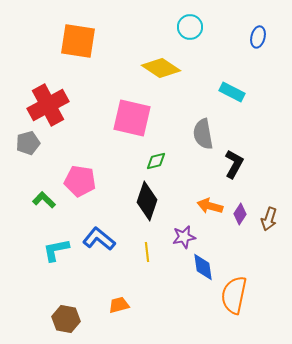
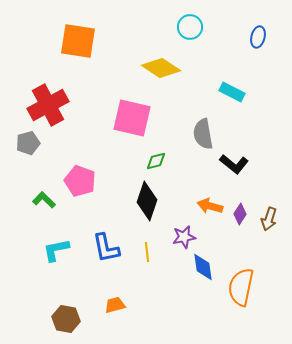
black L-shape: rotated 100 degrees clockwise
pink pentagon: rotated 12 degrees clockwise
blue L-shape: moved 7 px right, 9 px down; rotated 140 degrees counterclockwise
orange semicircle: moved 7 px right, 8 px up
orange trapezoid: moved 4 px left
